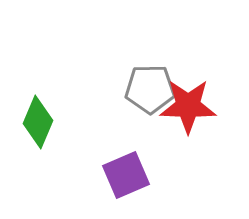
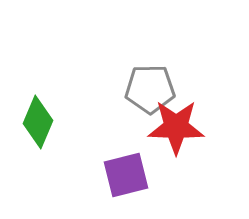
red star: moved 12 px left, 21 px down
purple square: rotated 9 degrees clockwise
